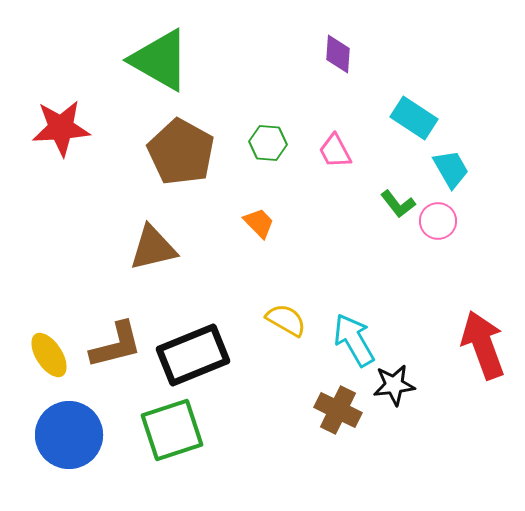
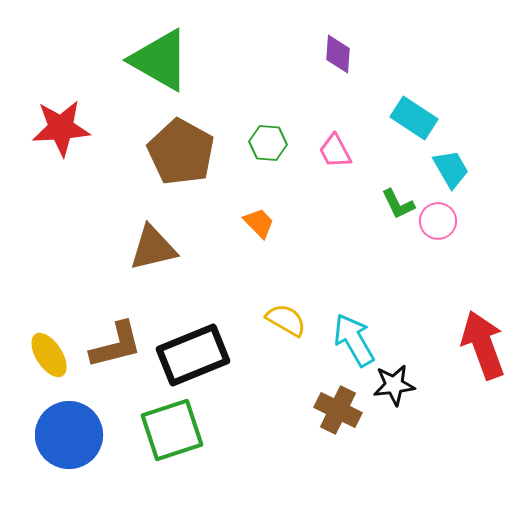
green L-shape: rotated 12 degrees clockwise
